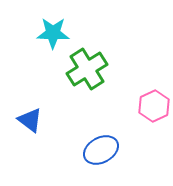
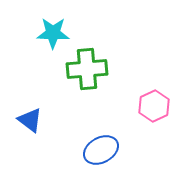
green cross: rotated 27 degrees clockwise
